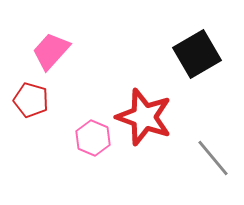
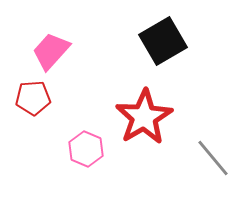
black square: moved 34 px left, 13 px up
red pentagon: moved 2 px right, 2 px up; rotated 20 degrees counterclockwise
red star: rotated 22 degrees clockwise
pink hexagon: moved 7 px left, 11 px down
